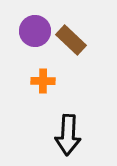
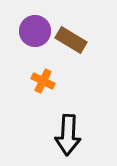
brown rectangle: rotated 12 degrees counterclockwise
orange cross: rotated 25 degrees clockwise
